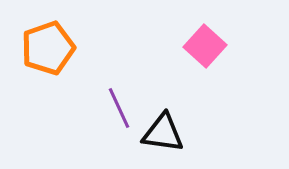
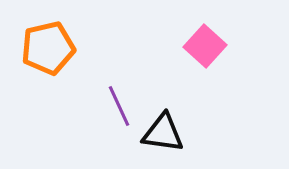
orange pentagon: rotated 6 degrees clockwise
purple line: moved 2 px up
